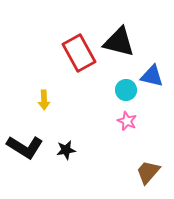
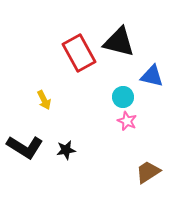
cyan circle: moved 3 px left, 7 px down
yellow arrow: rotated 24 degrees counterclockwise
brown trapezoid: rotated 16 degrees clockwise
